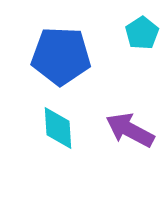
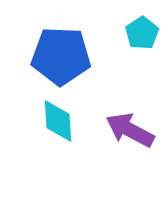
cyan diamond: moved 7 px up
